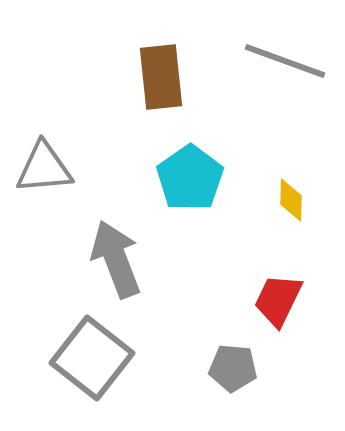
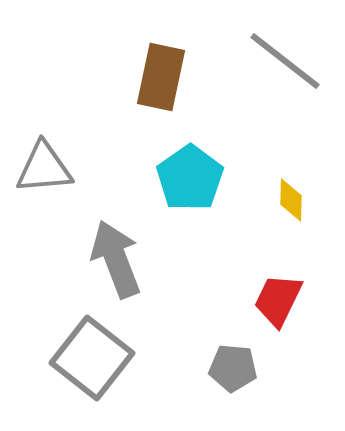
gray line: rotated 18 degrees clockwise
brown rectangle: rotated 18 degrees clockwise
